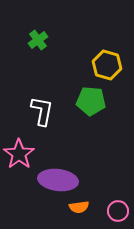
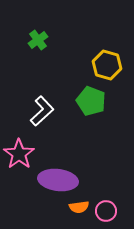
green pentagon: rotated 16 degrees clockwise
white L-shape: rotated 36 degrees clockwise
pink circle: moved 12 px left
